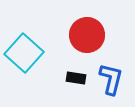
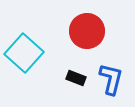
red circle: moved 4 px up
black rectangle: rotated 12 degrees clockwise
